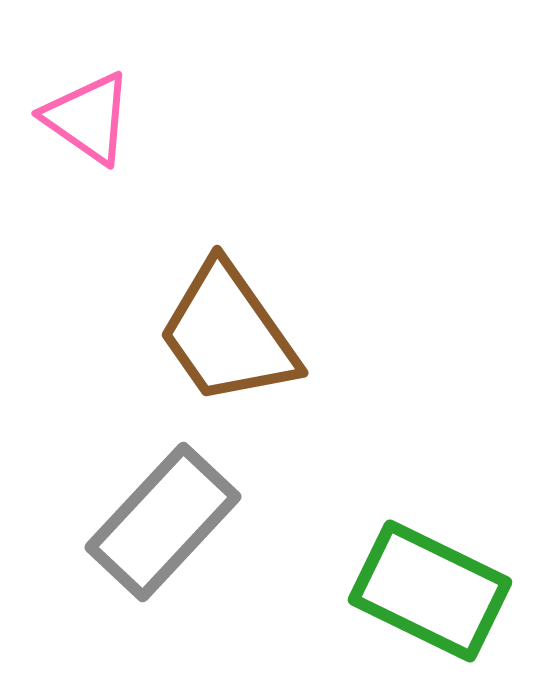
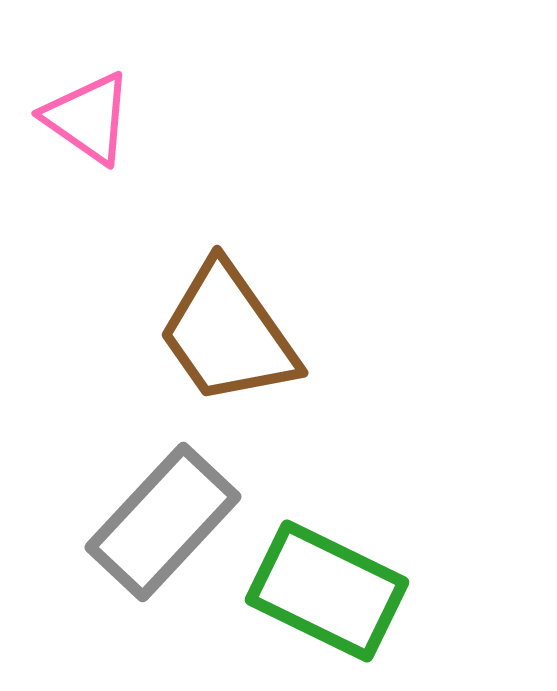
green rectangle: moved 103 px left
